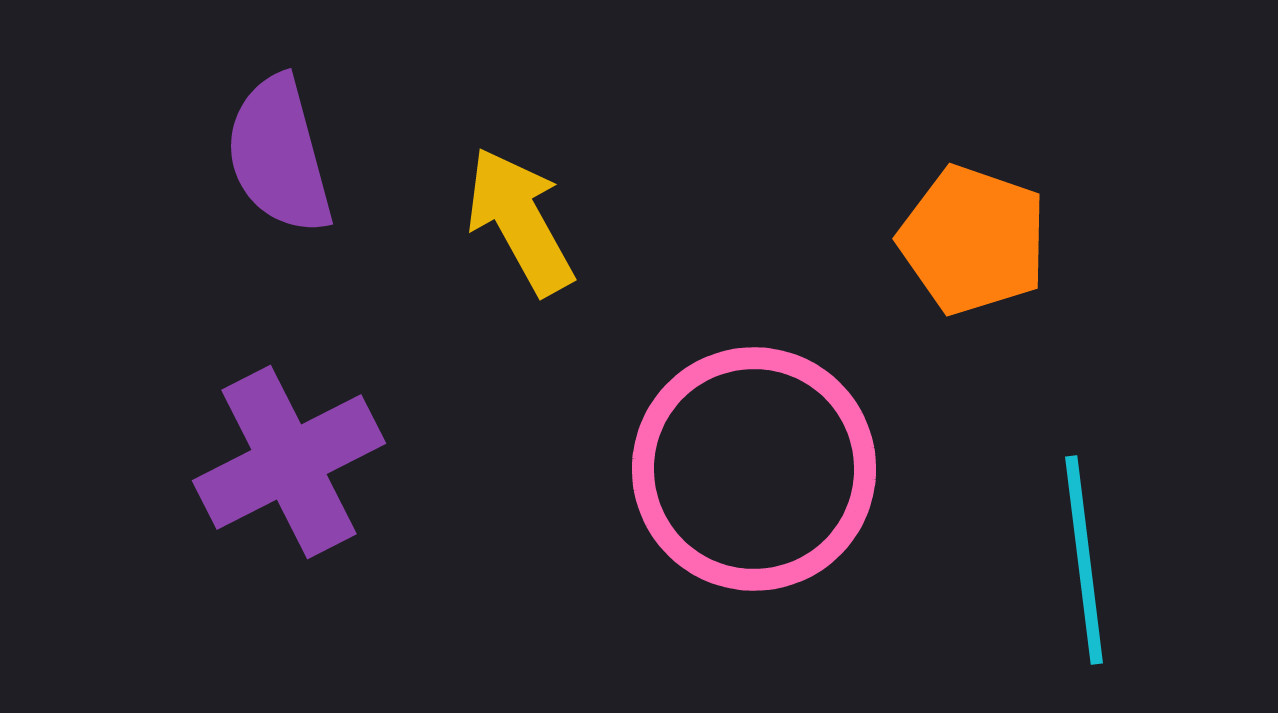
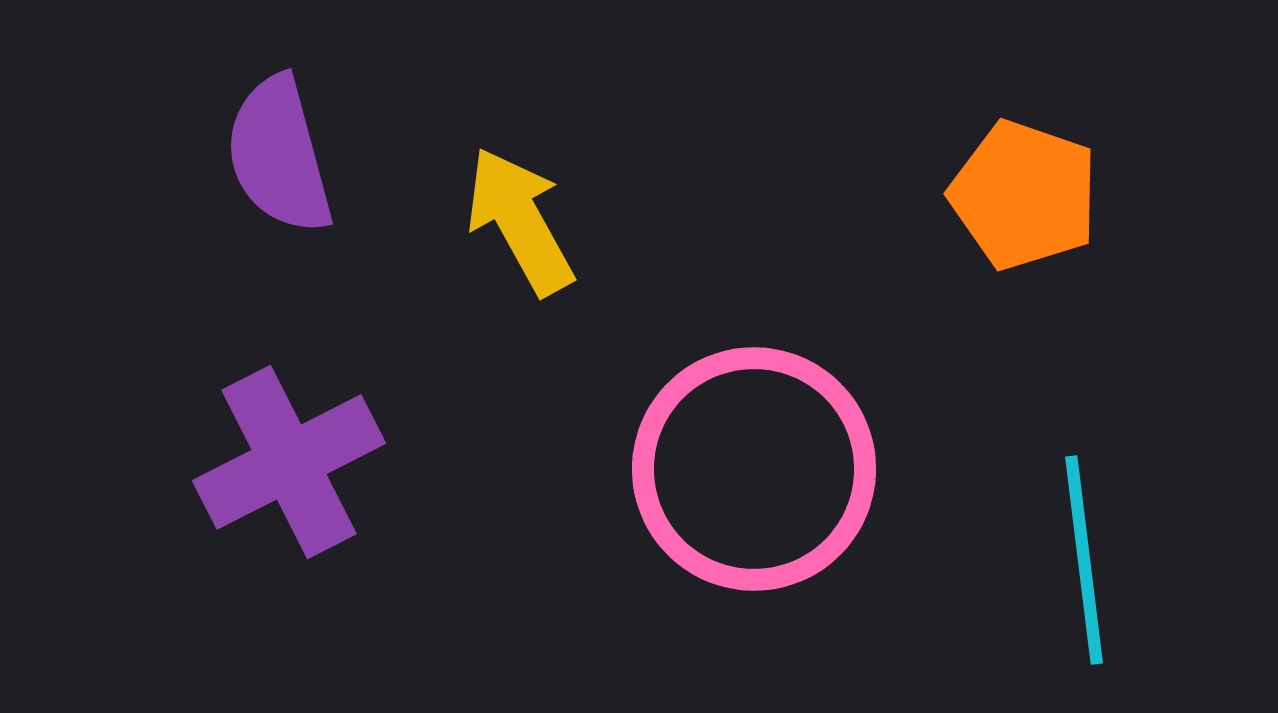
orange pentagon: moved 51 px right, 45 px up
